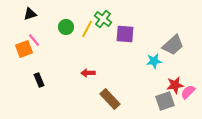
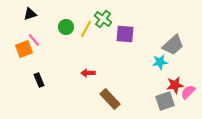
yellow line: moved 1 px left
cyan star: moved 6 px right, 1 px down
